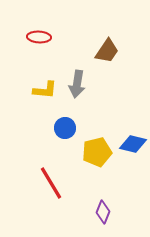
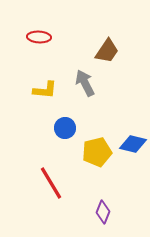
gray arrow: moved 8 px right, 1 px up; rotated 144 degrees clockwise
